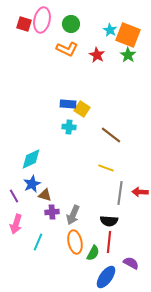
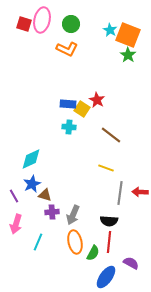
red star: moved 45 px down
